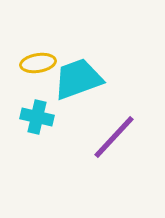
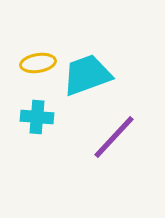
cyan trapezoid: moved 9 px right, 4 px up
cyan cross: rotated 8 degrees counterclockwise
